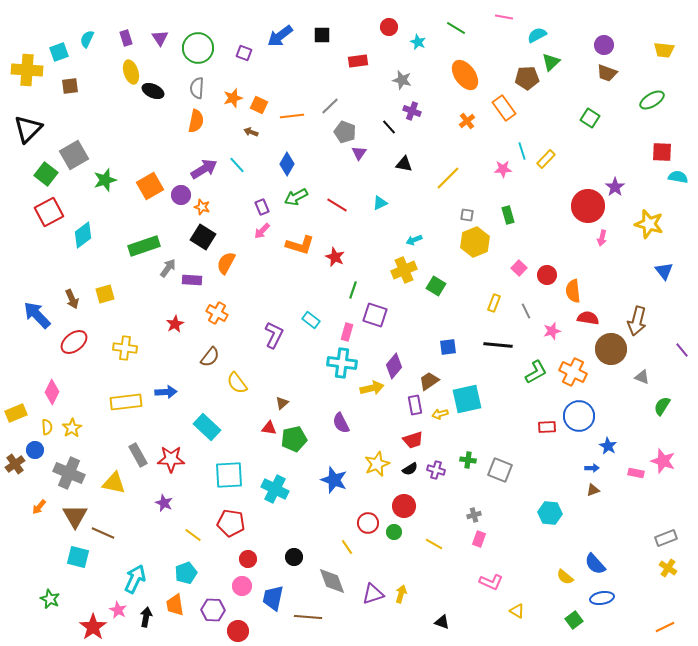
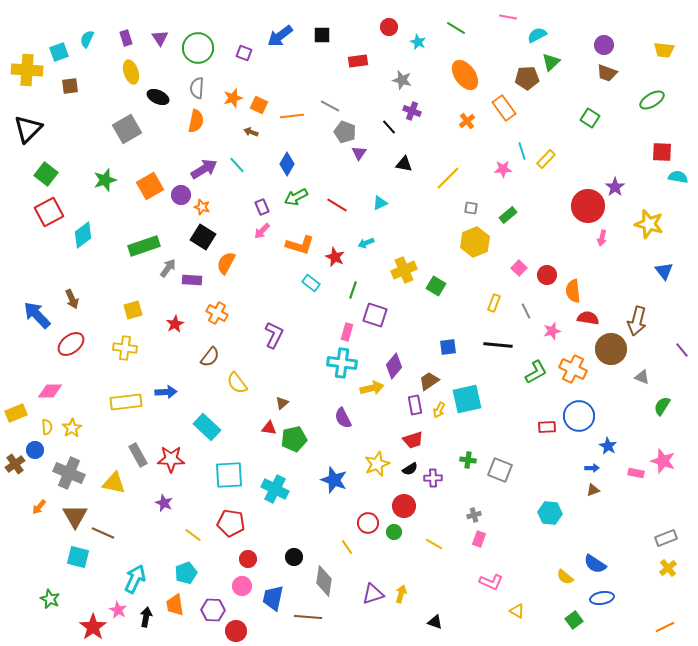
pink line at (504, 17): moved 4 px right
black ellipse at (153, 91): moved 5 px right, 6 px down
gray line at (330, 106): rotated 72 degrees clockwise
gray square at (74, 155): moved 53 px right, 26 px up
gray square at (467, 215): moved 4 px right, 7 px up
green rectangle at (508, 215): rotated 66 degrees clockwise
cyan arrow at (414, 240): moved 48 px left, 3 px down
yellow square at (105, 294): moved 28 px right, 16 px down
cyan rectangle at (311, 320): moved 37 px up
red ellipse at (74, 342): moved 3 px left, 2 px down
orange cross at (573, 372): moved 3 px up
pink diamond at (52, 392): moved 2 px left, 1 px up; rotated 65 degrees clockwise
yellow arrow at (440, 414): moved 1 px left, 4 px up; rotated 49 degrees counterclockwise
purple semicircle at (341, 423): moved 2 px right, 5 px up
purple cross at (436, 470): moved 3 px left, 8 px down; rotated 18 degrees counterclockwise
blue semicircle at (595, 564): rotated 15 degrees counterclockwise
yellow cross at (668, 568): rotated 18 degrees clockwise
gray diamond at (332, 581): moved 8 px left; rotated 28 degrees clockwise
black triangle at (442, 622): moved 7 px left
red circle at (238, 631): moved 2 px left
